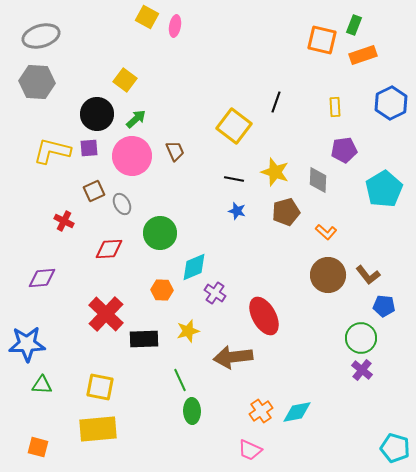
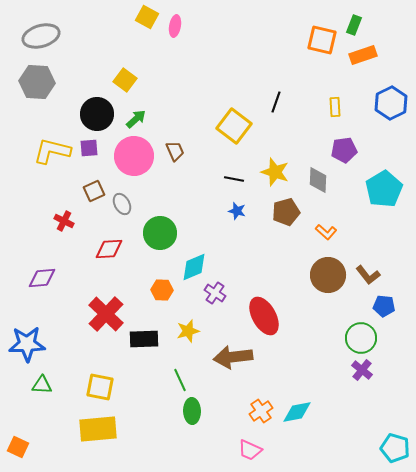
pink circle at (132, 156): moved 2 px right
orange square at (38, 447): moved 20 px left; rotated 10 degrees clockwise
